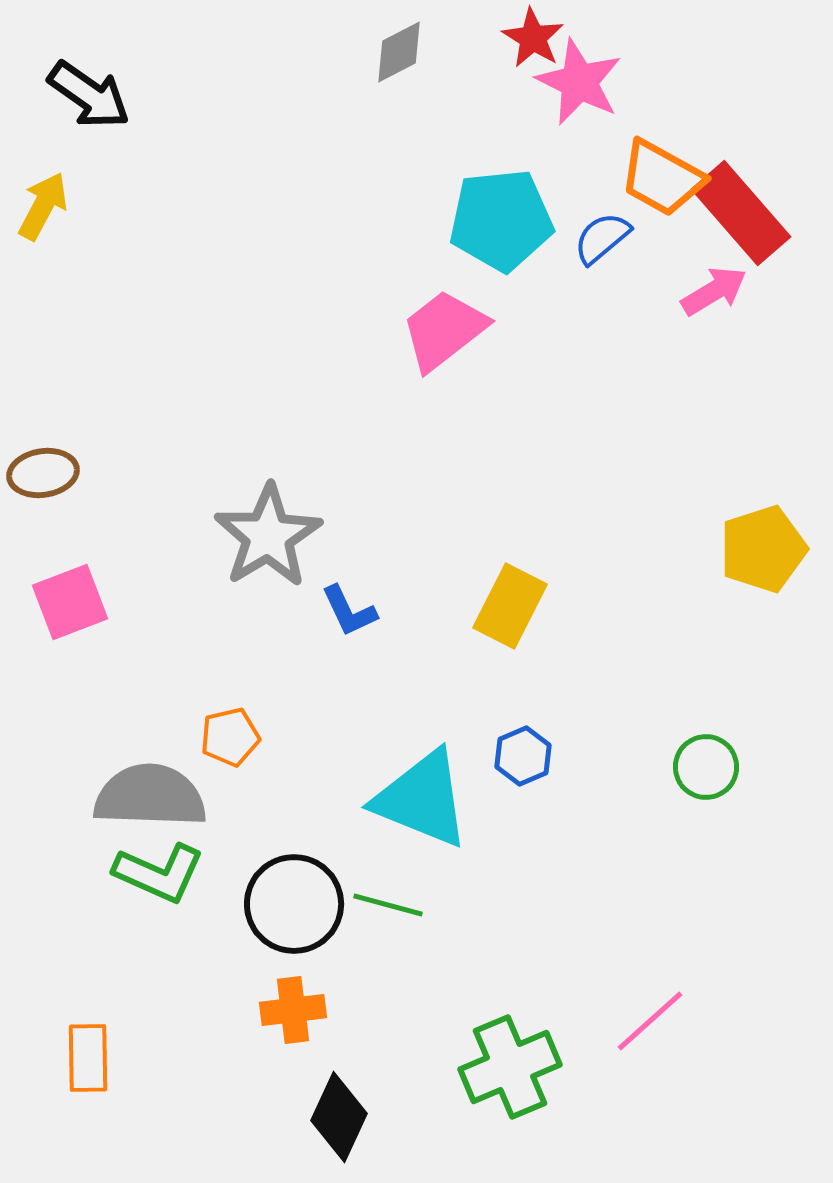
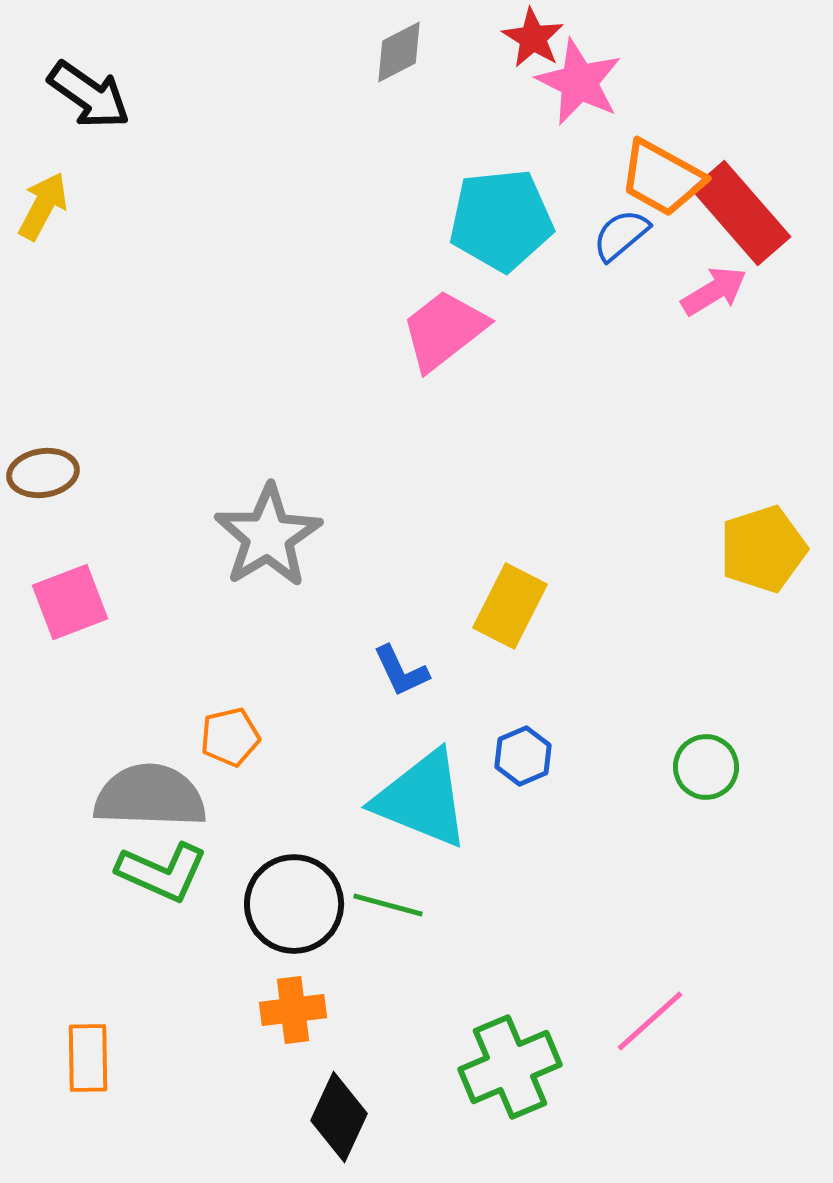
blue semicircle: moved 19 px right, 3 px up
blue L-shape: moved 52 px right, 60 px down
green L-shape: moved 3 px right, 1 px up
